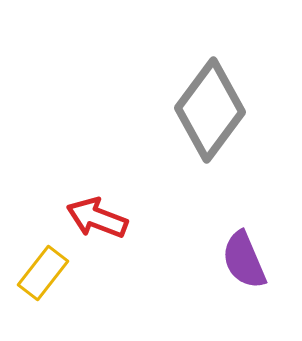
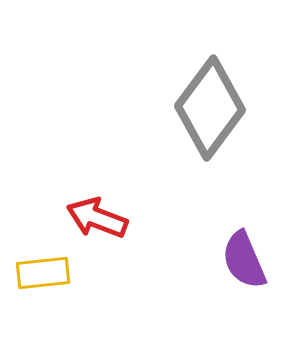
gray diamond: moved 2 px up
yellow rectangle: rotated 46 degrees clockwise
